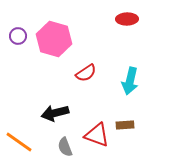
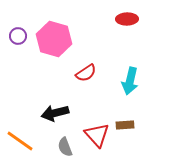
red triangle: rotated 28 degrees clockwise
orange line: moved 1 px right, 1 px up
